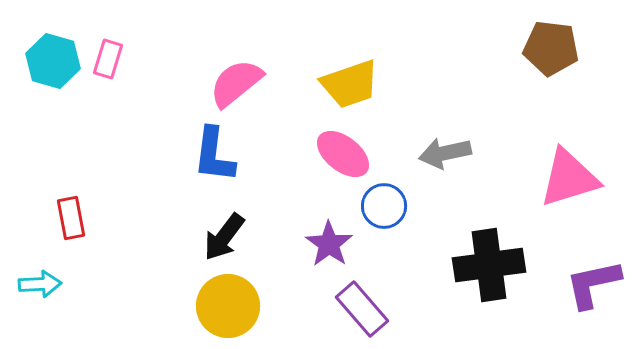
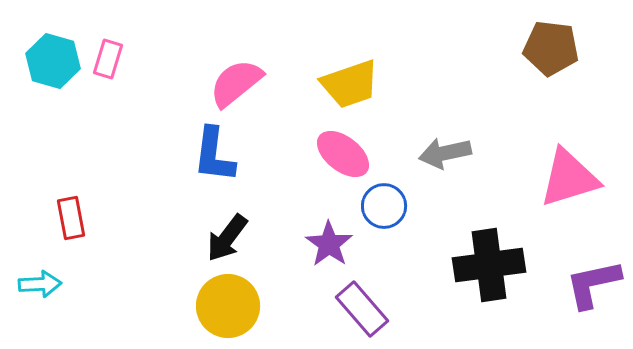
black arrow: moved 3 px right, 1 px down
